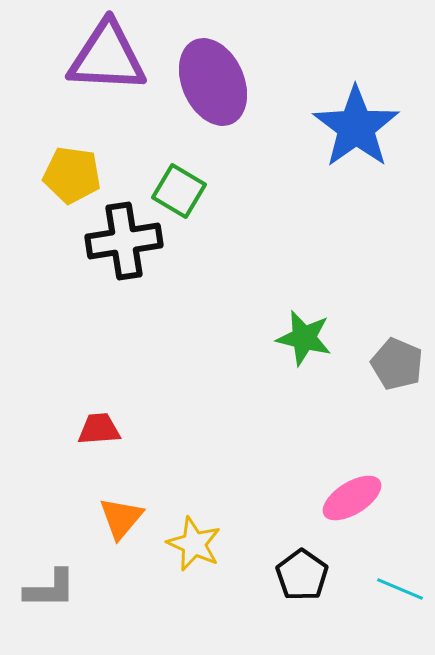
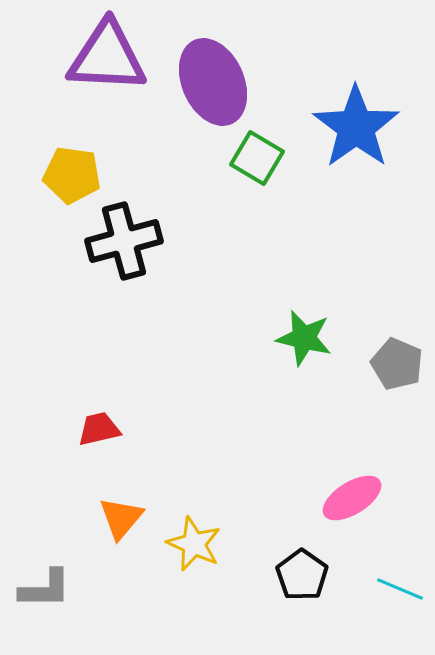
green square: moved 78 px right, 33 px up
black cross: rotated 6 degrees counterclockwise
red trapezoid: rotated 9 degrees counterclockwise
gray L-shape: moved 5 px left
